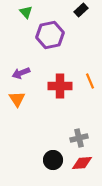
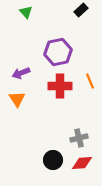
purple hexagon: moved 8 px right, 17 px down
